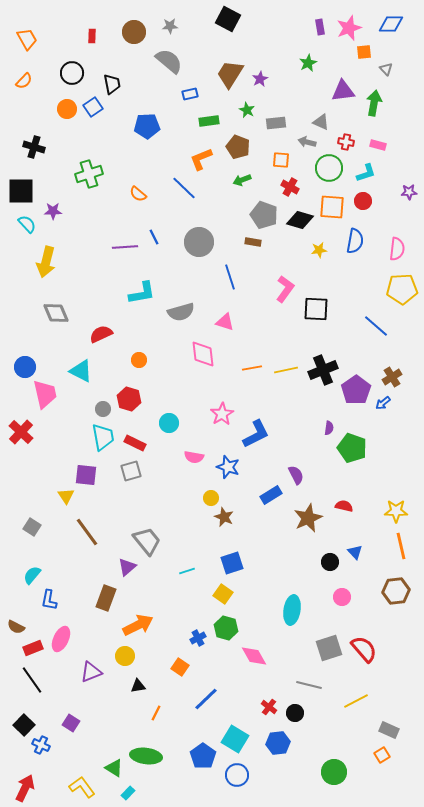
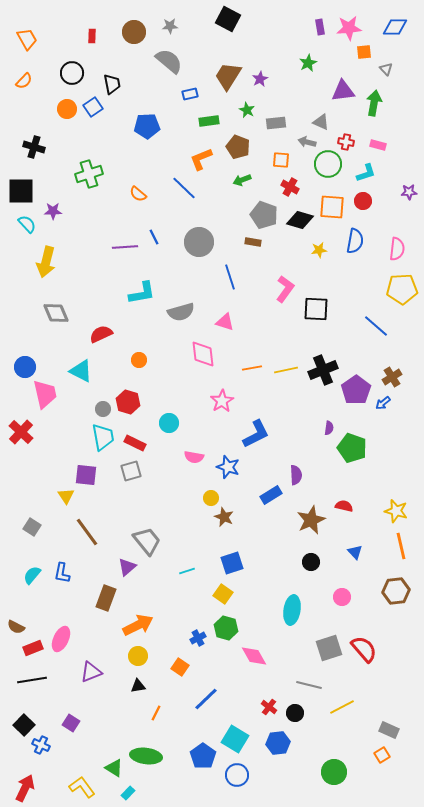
blue diamond at (391, 24): moved 4 px right, 3 px down
pink star at (349, 28): rotated 15 degrees clockwise
brown trapezoid at (230, 74): moved 2 px left, 2 px down
green circle at (329, 168): moved 1 px left, 4 px up
red hexagon at (129, 399): moved 1 px left, 3 px down
pink star at (222, 414): moved 13 px up
purple semicircle at (296, 475): rotated 24 degrees clockwise
yellow star at (396, 511): rotated 15 degrees clockwise
brown star at (308, 518): moved 3 px right, 2 px down
black circle at (330, 562): moved 19 px left
blue L-shape at (49, 600): moved 13 px right, 27 px up
yellow circle at (125, 656): moved 13 px right
black line at (32, 680): rotated 64 degrees counterclockwise
yellow line at (356, 701): moved 14 px left, 6 px down
